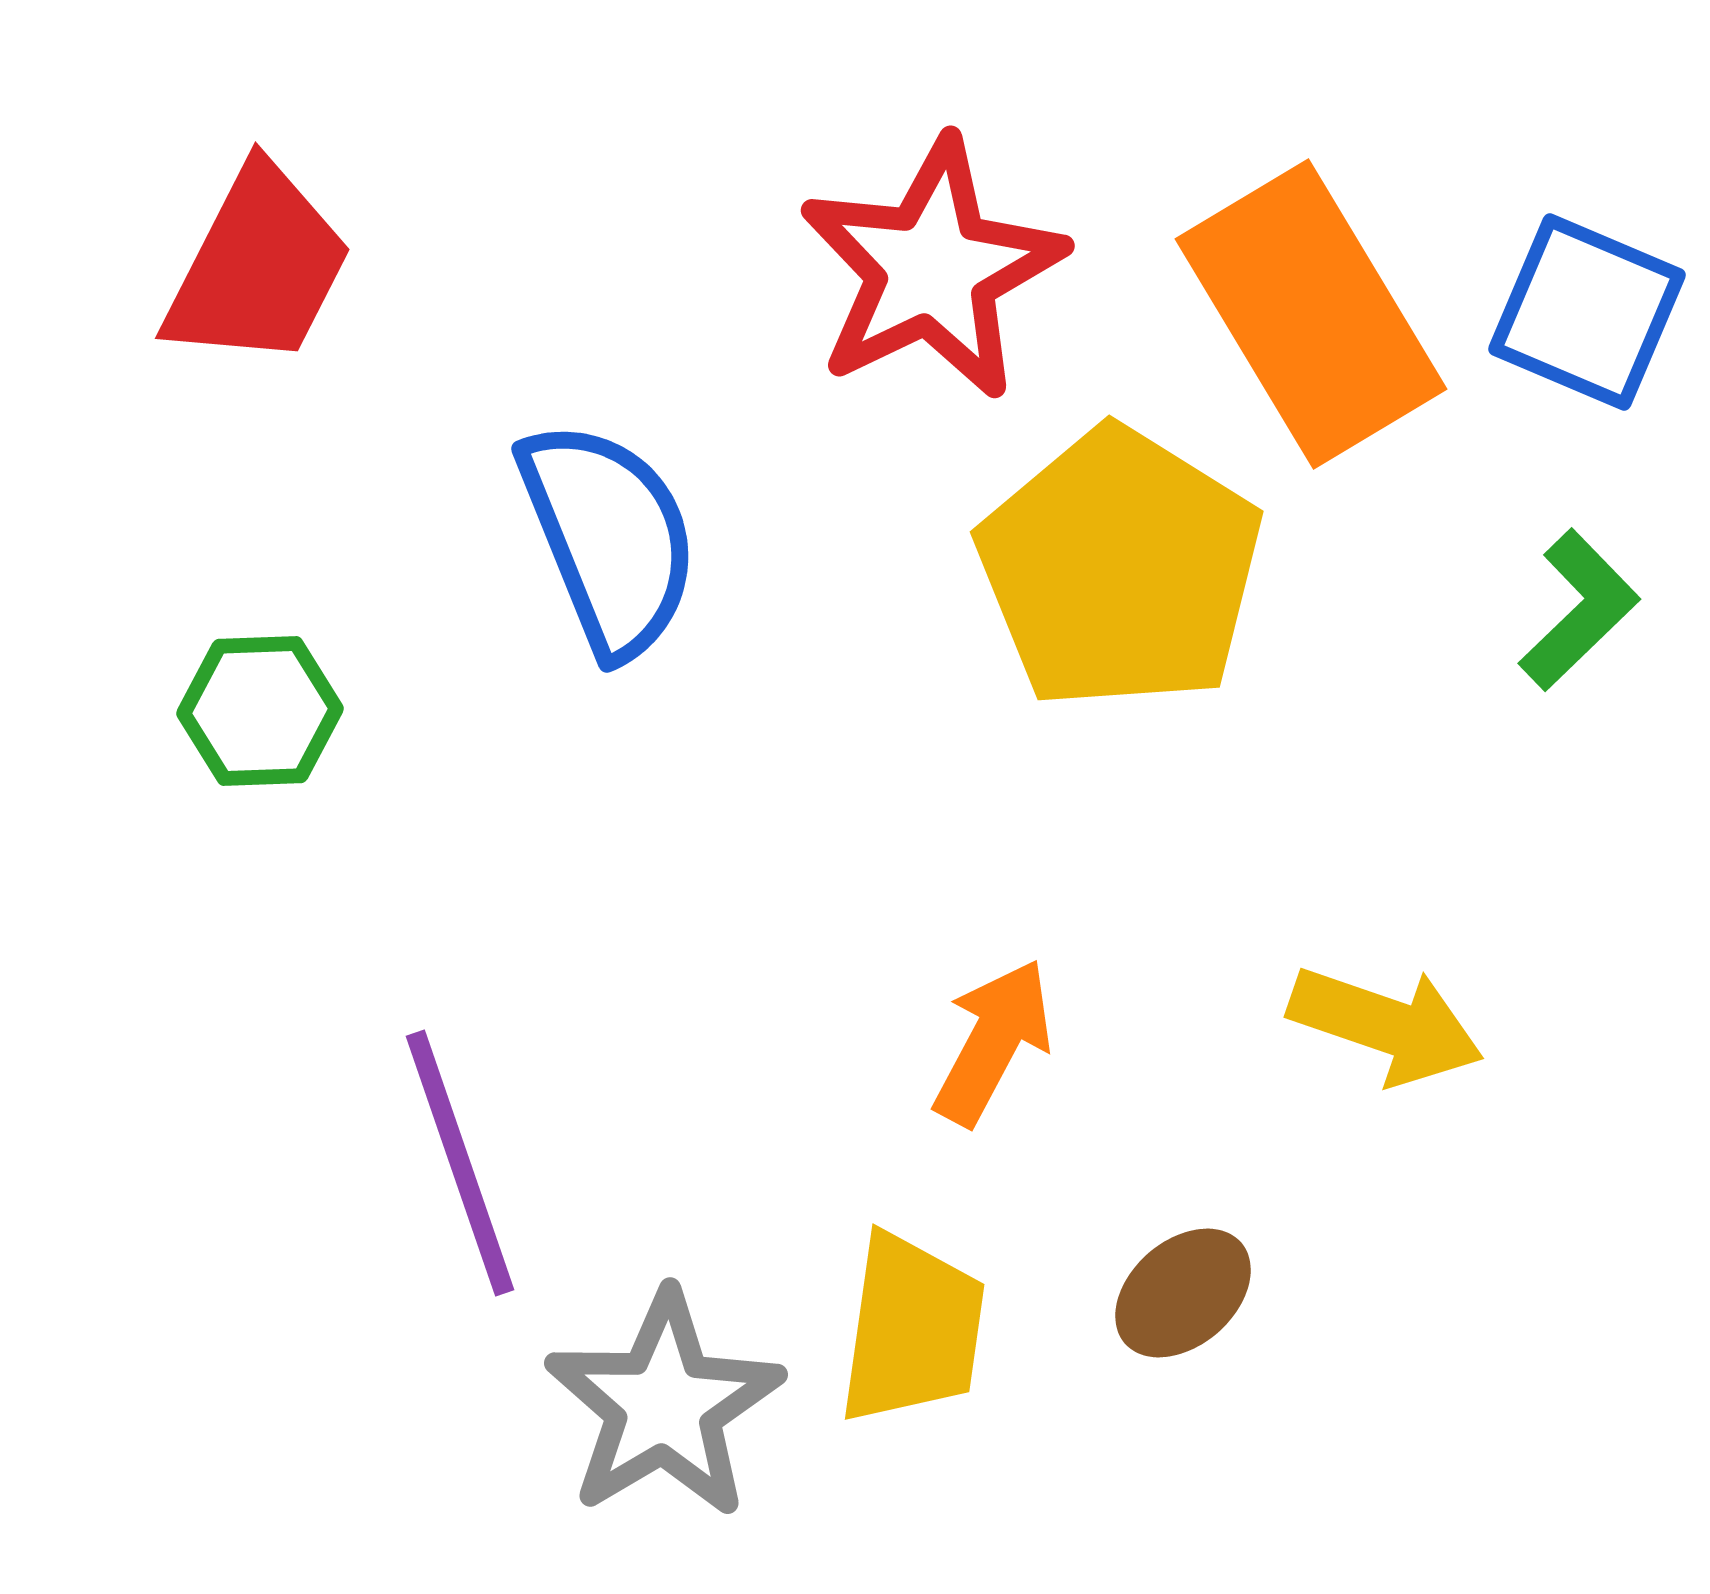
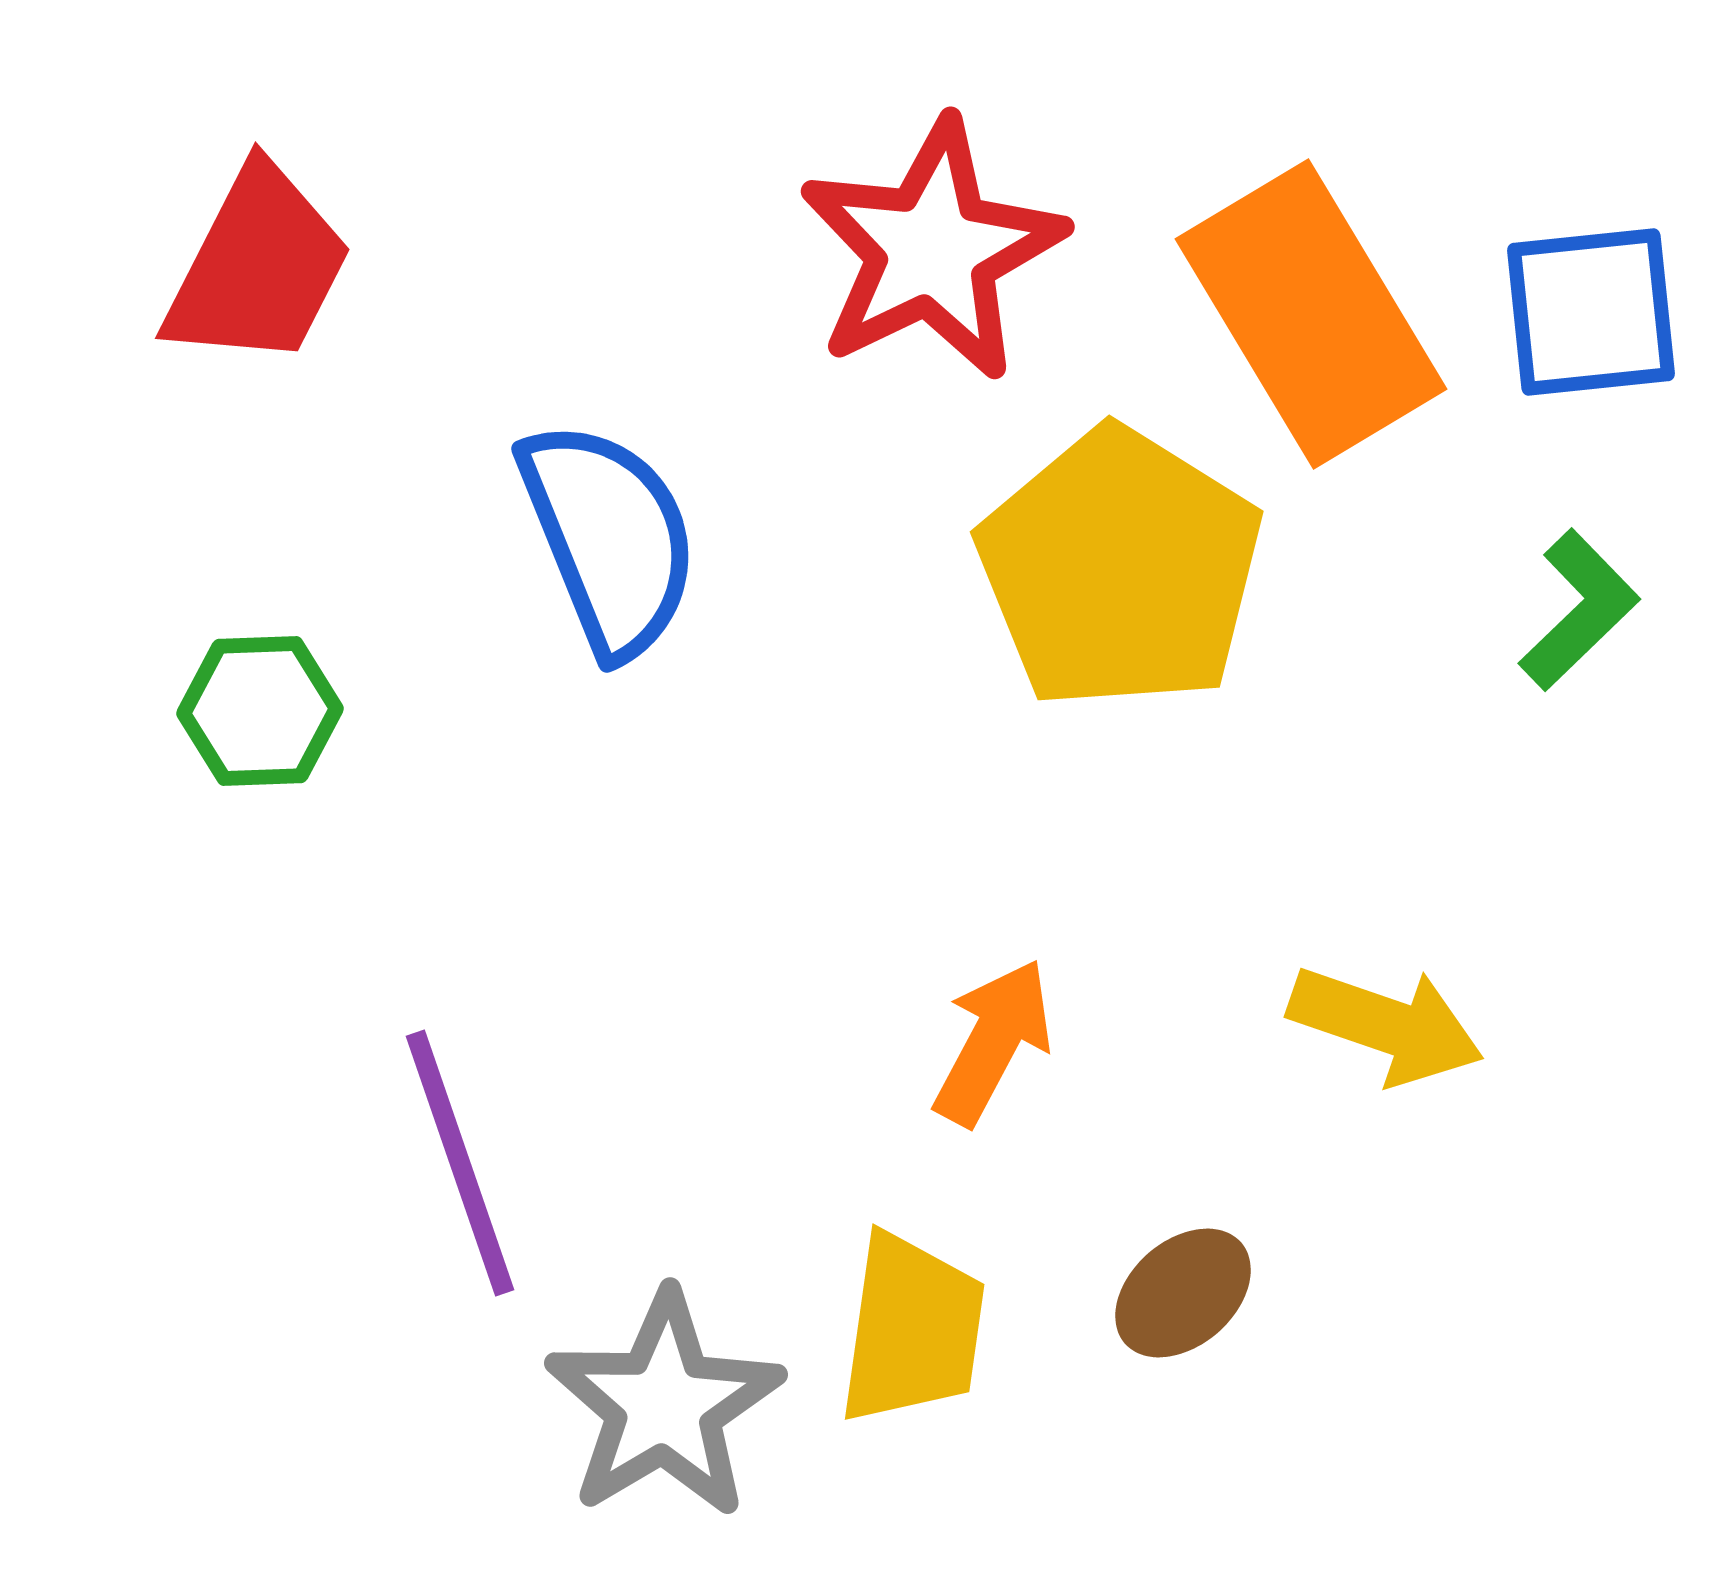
red star: moved 19 px up
blue square: moved 4 px right; rotated 29 degrees counterclockwise
